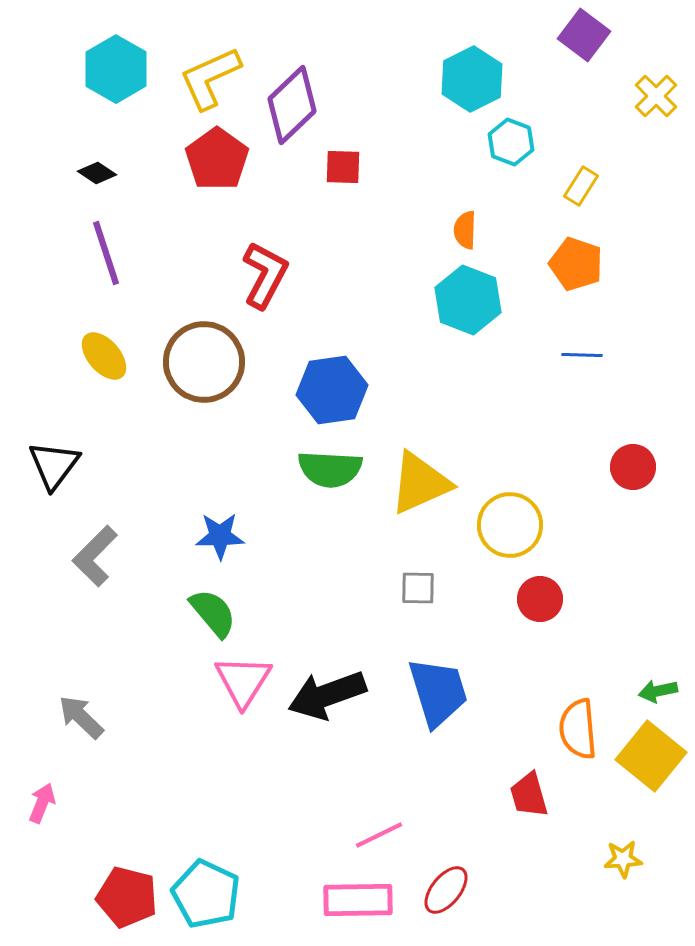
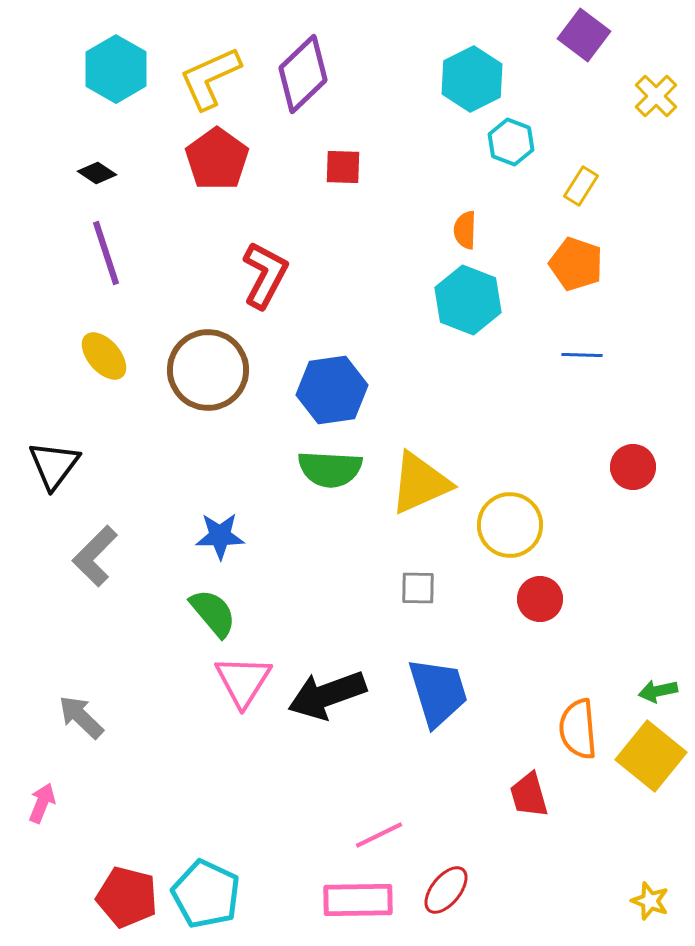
purple diamond at (292, 105): moved 11 px right, 31 px up
brown circle at (204, 362): moved 4 px right, 8 px down
yellow star at (623, 859): moved 27 px right, 42 px down; rotated 24 degrees clockwise
